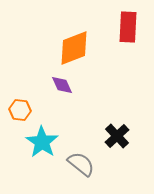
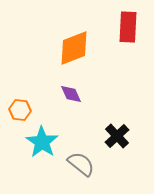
purple diamond: moved 9 px right, 9 px down
